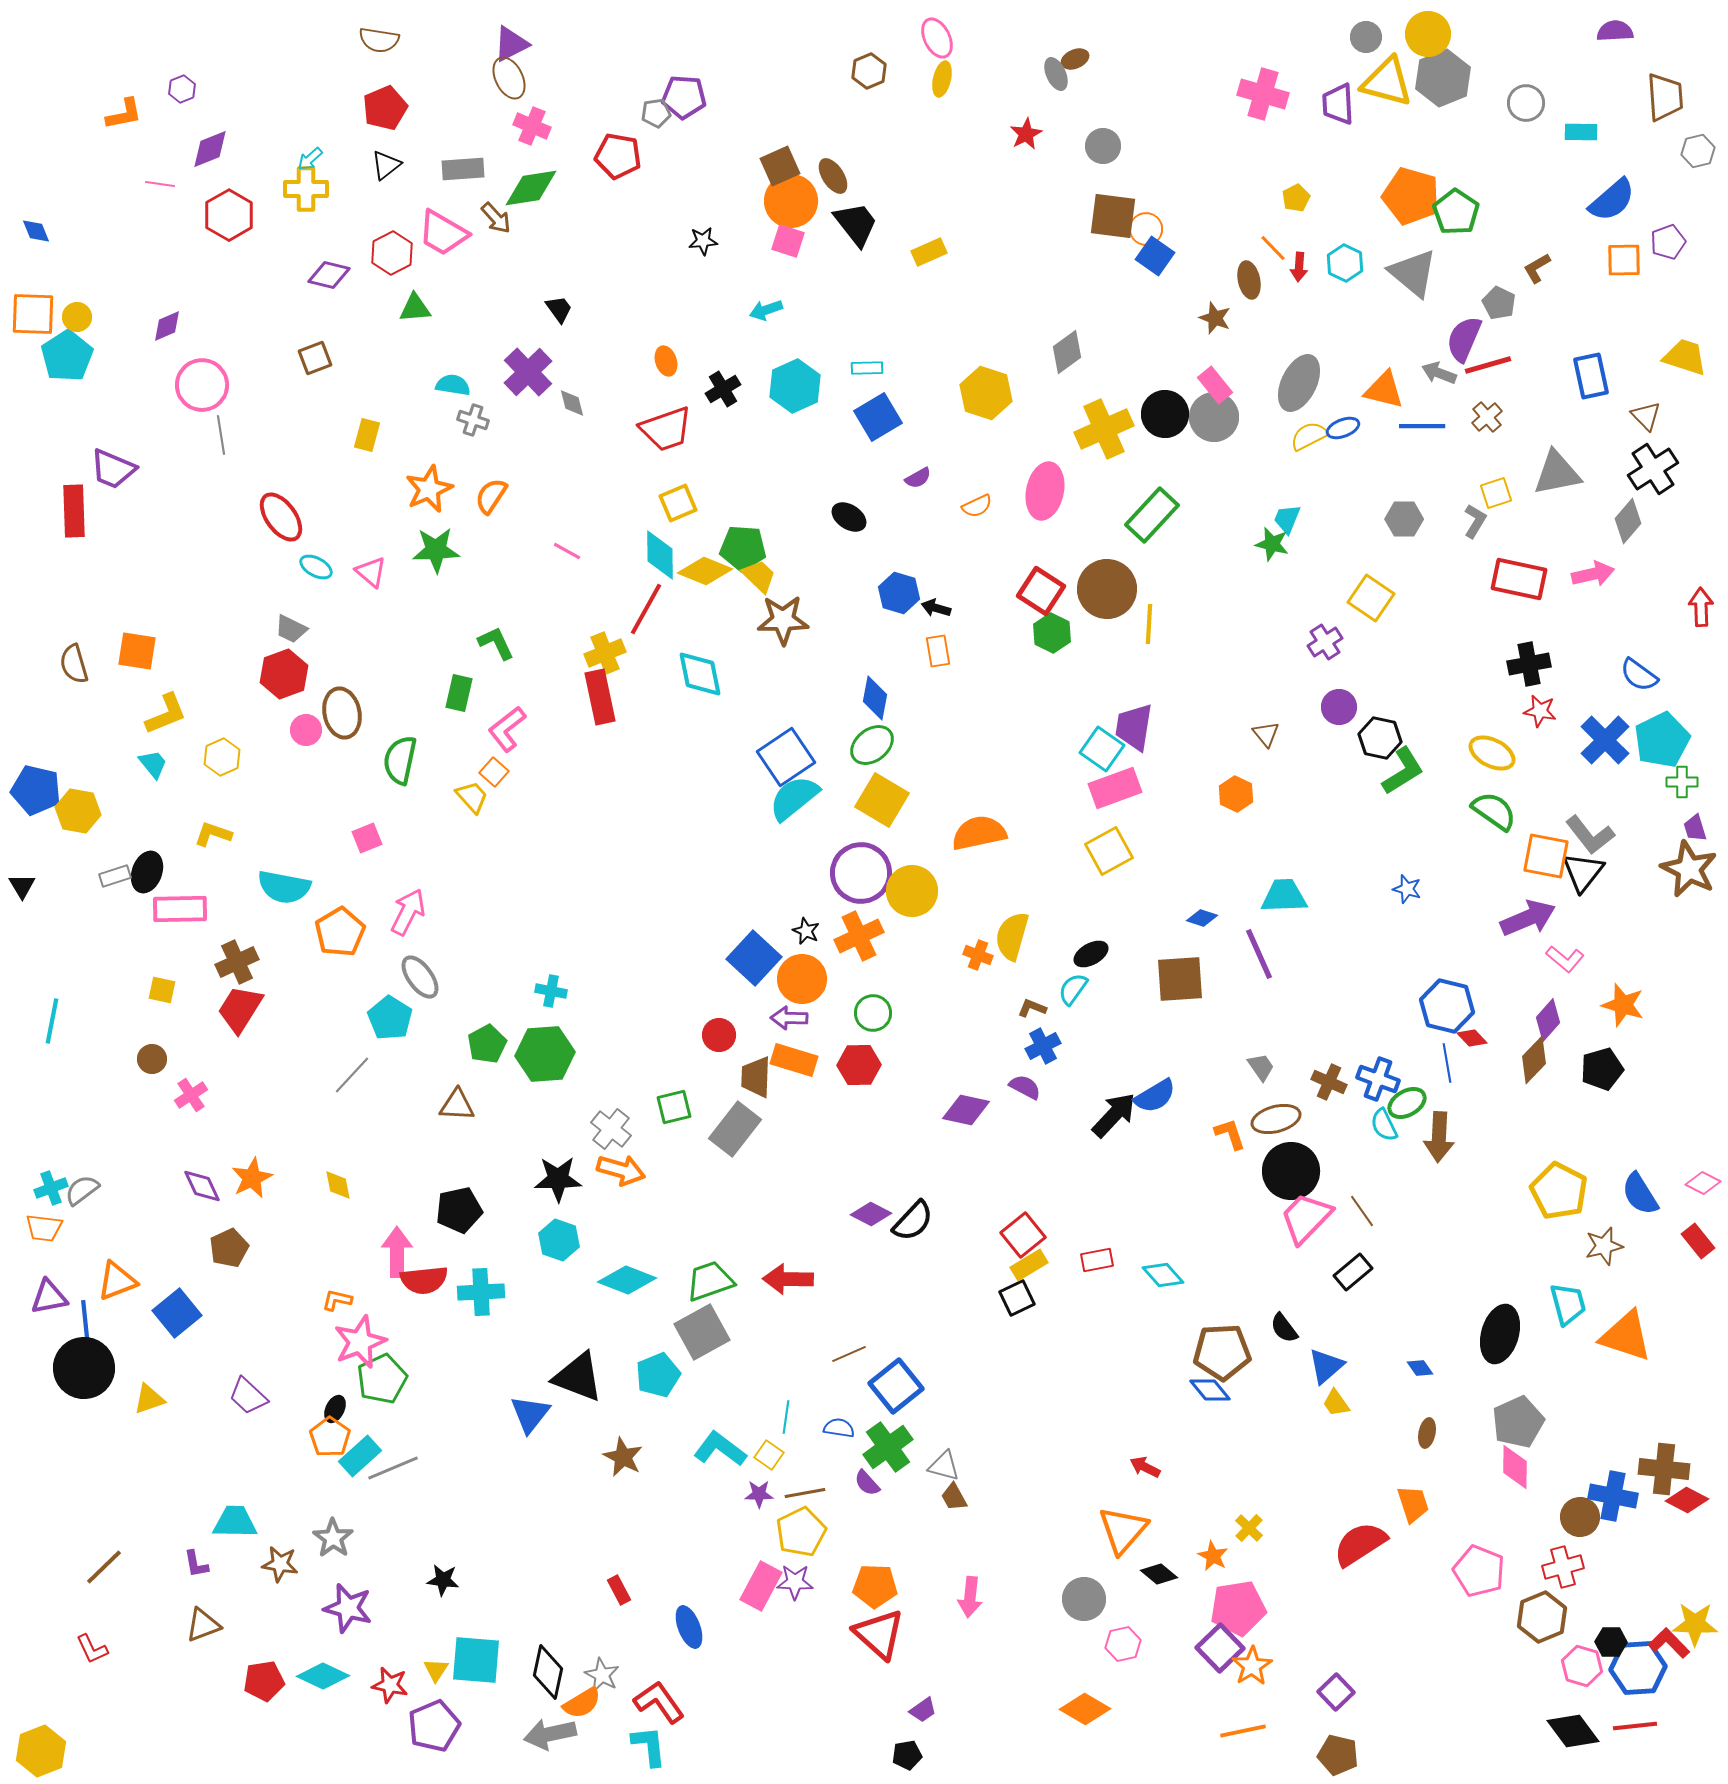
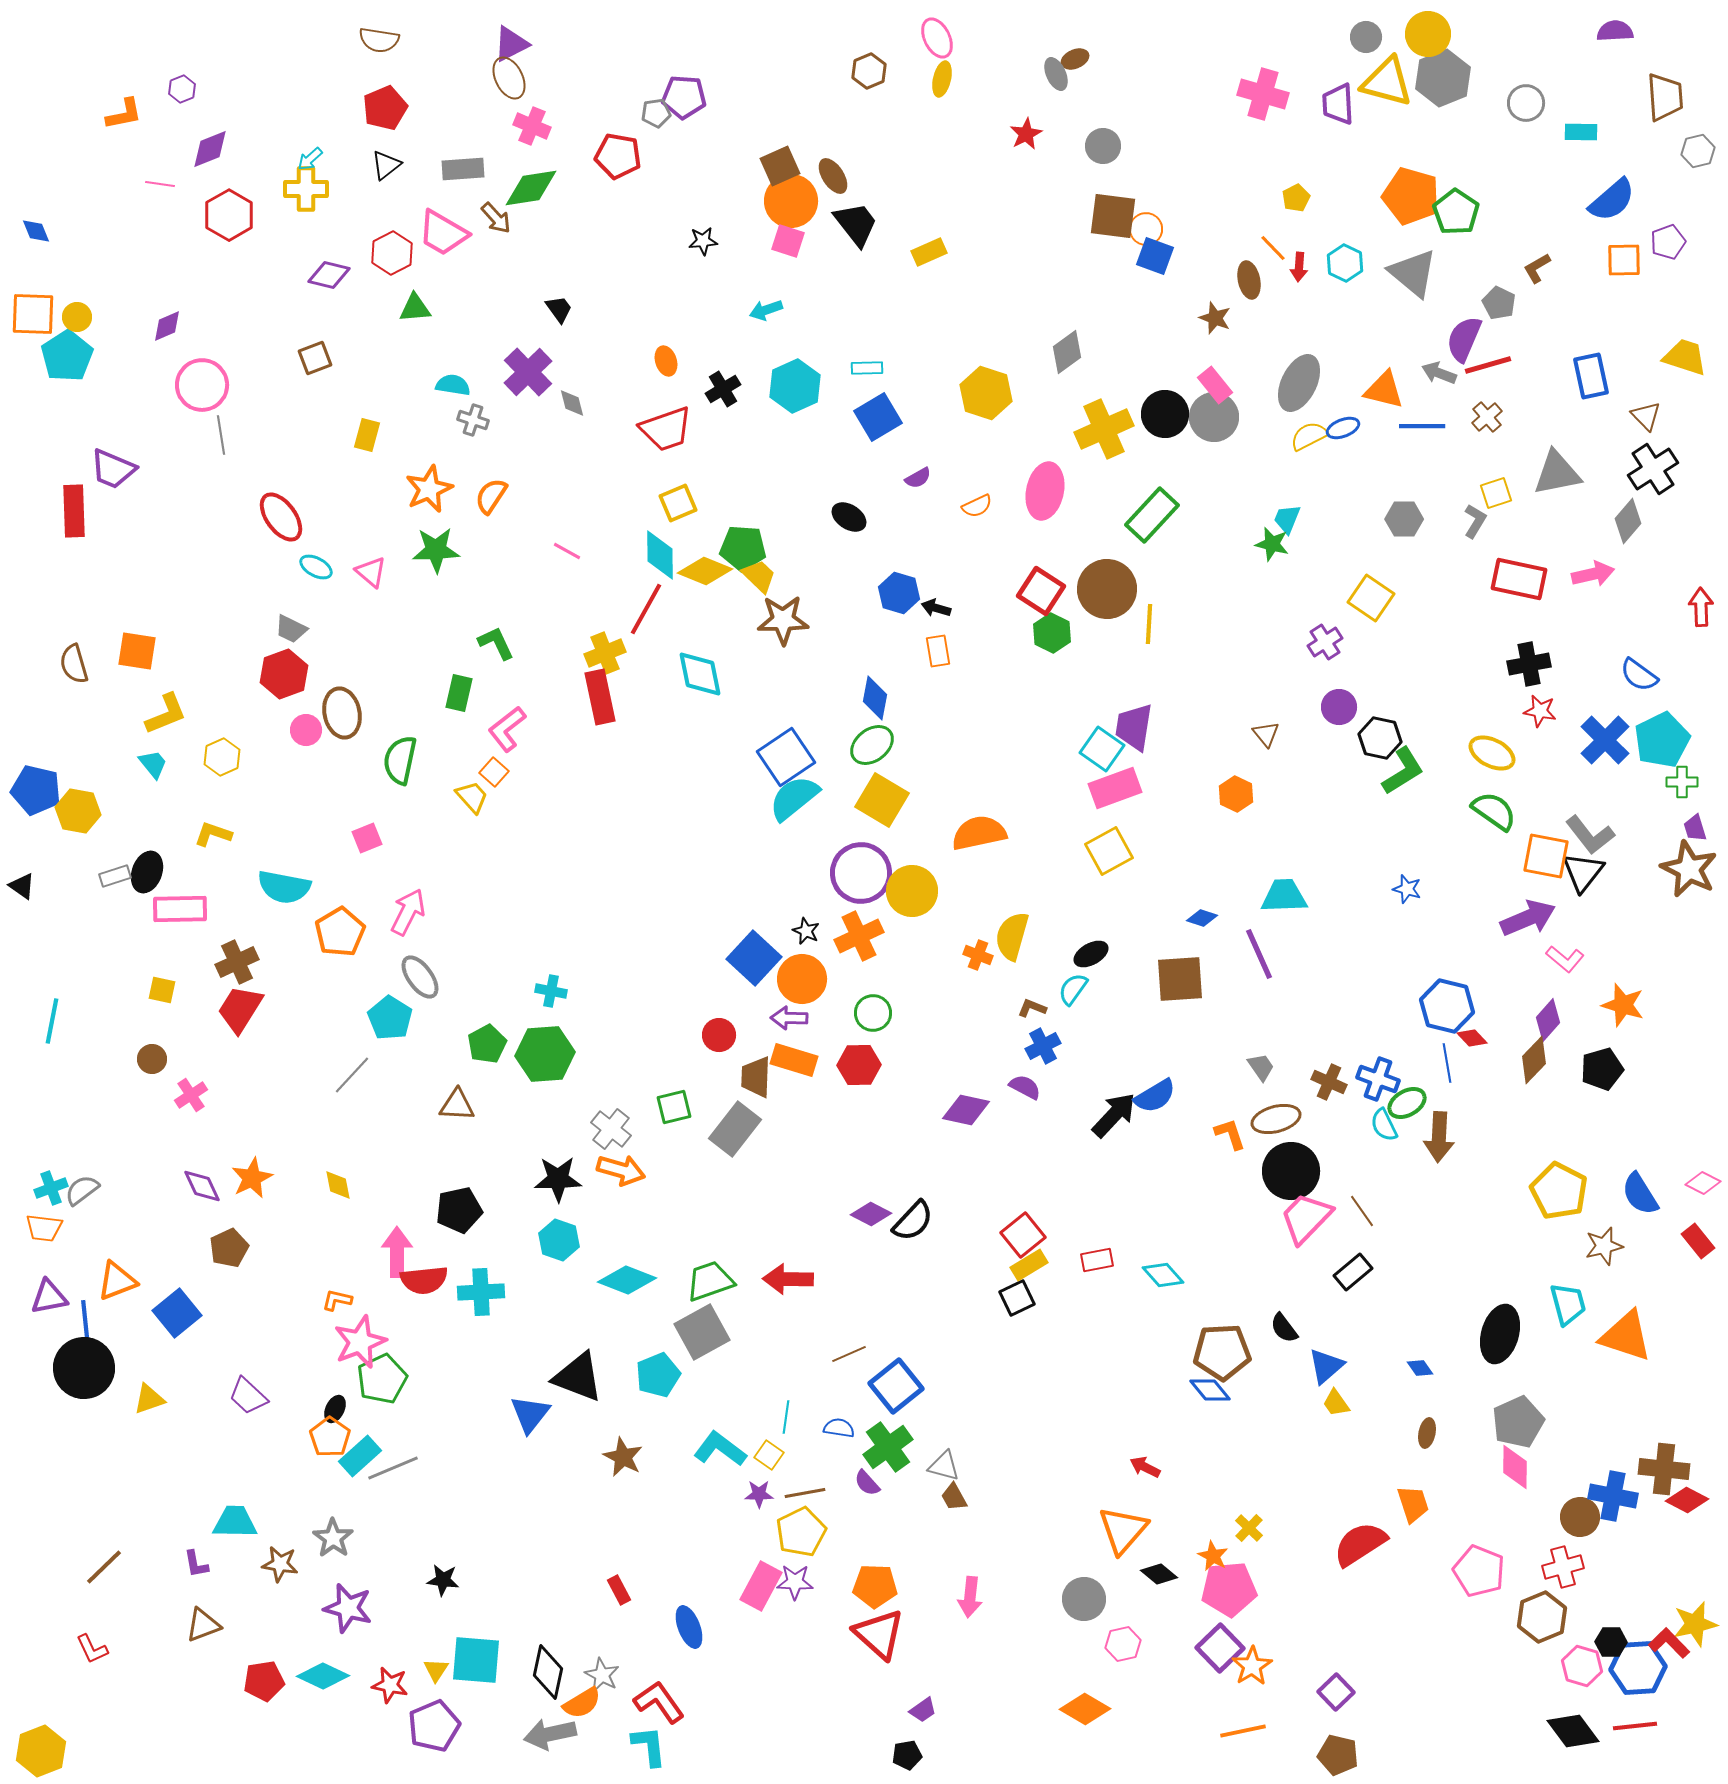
blue square at (1155, 256): rotated 15 degrees counterclockwise
black triangle at (22, 886): rotated 24 degrees counterclockwise
pink pentagon at (1238, 1608): moved 9 px left, 19 px up; rotated 4 degrees clockwise
yellow star at (1695, 1624): rotated 15 degrees counterclockwise
